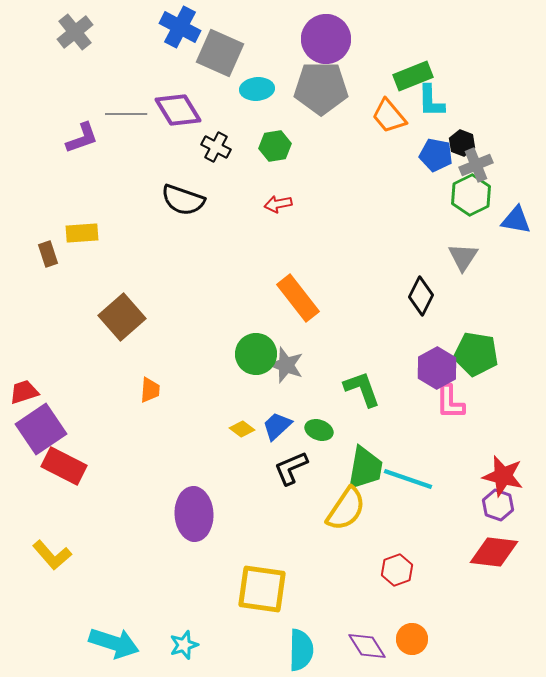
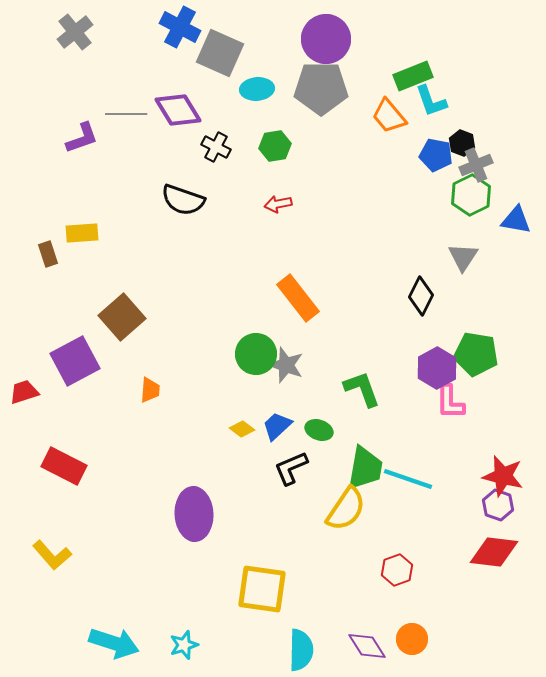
cyan L-shape at (431, 101): rotated 18 degrees counterclockwise
purple square at (41, 429): moved 34 px right, 68 px up; rotated 6 degrees clockwise
